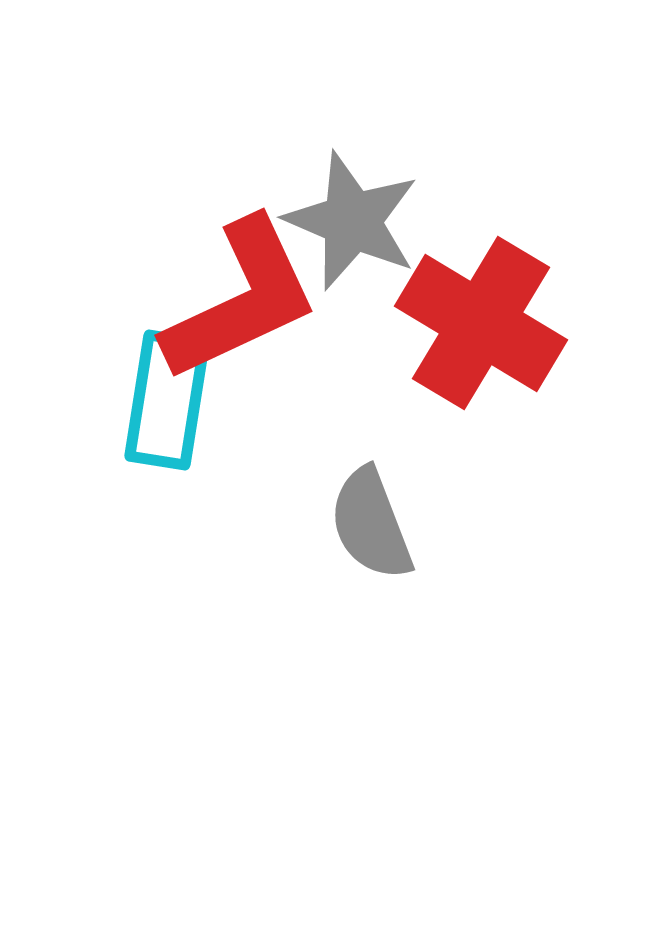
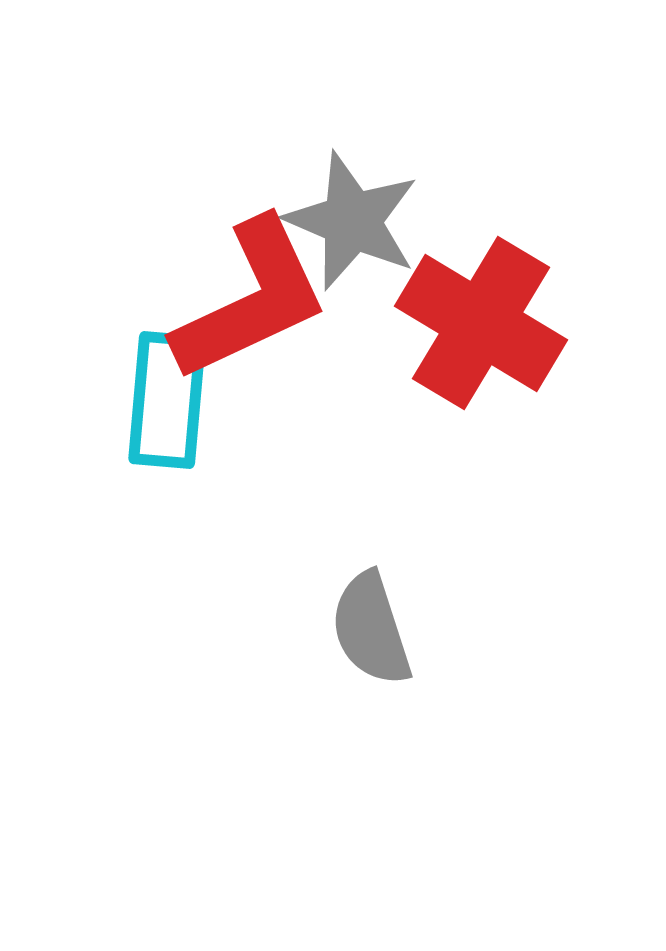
red L-shape: moved 10 px right
cyan rectangle: rotated 4 degrees counterclockwise
gray semicircle: moved 105 px down; rotated 3 degrees clockwise
